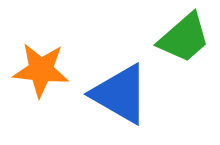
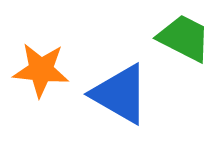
green trapezoid: rotated 112 degrees counterclockwise
